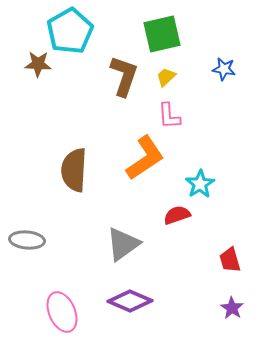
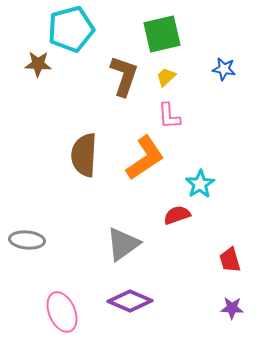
cyan pentagon: moved 1 px right, 2 px up; rotated 15 degrees clockwise
brown semicircle: moved 10 px right, 15 px up
purple star: rotated 30 degrees counterclockwise
